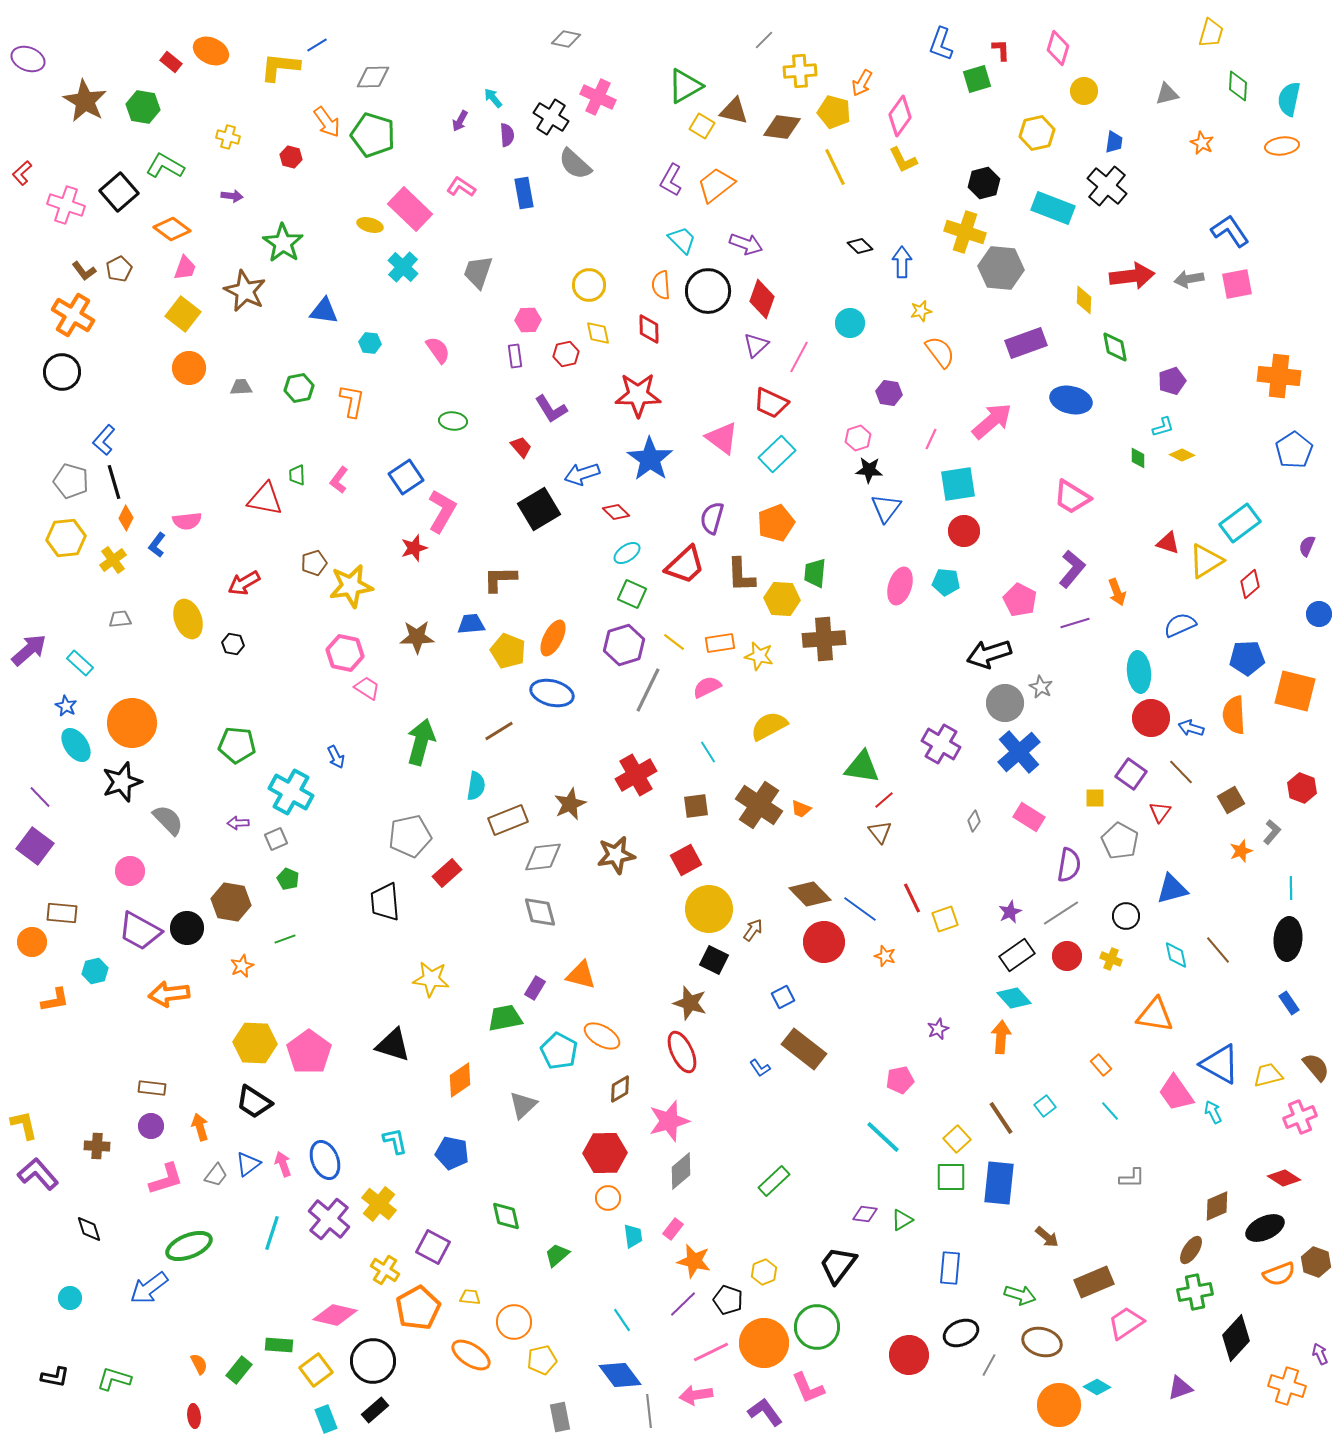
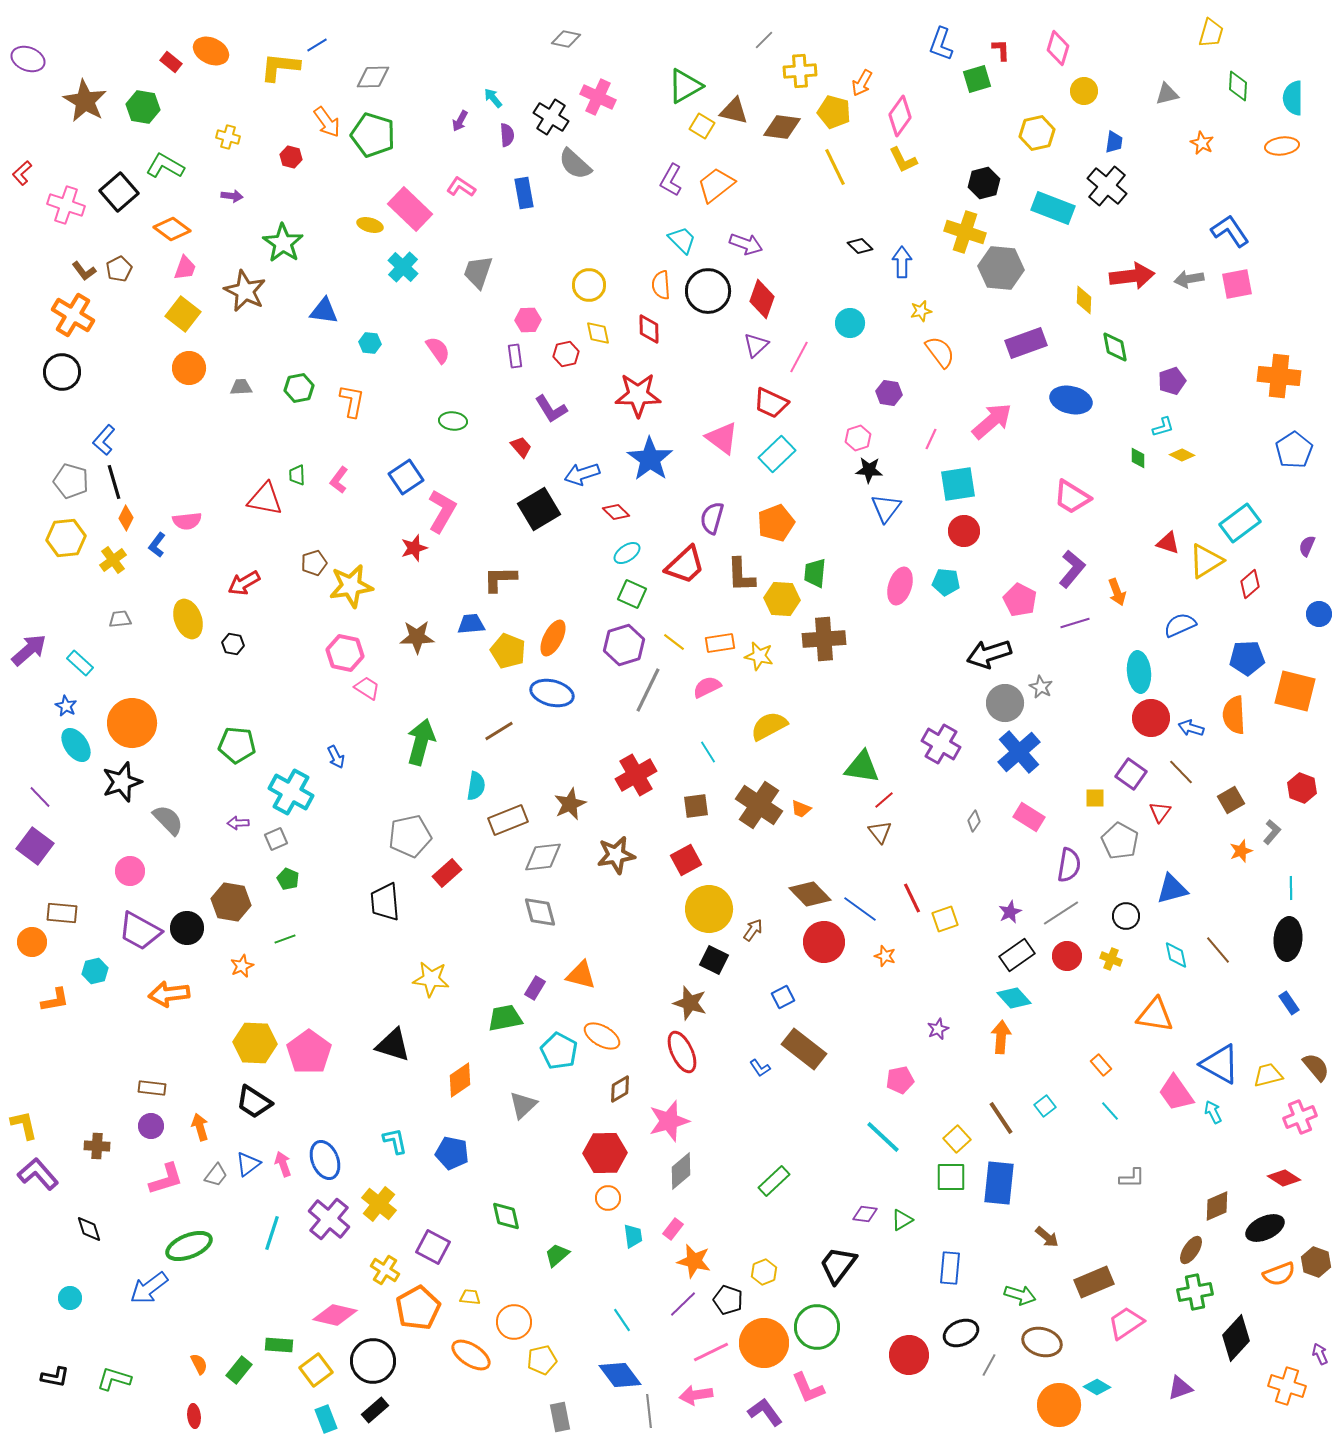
cyan semicircle at (1289, 99): moved 4 px right, 1 px up; rotated 12 degrees counterclockwise
